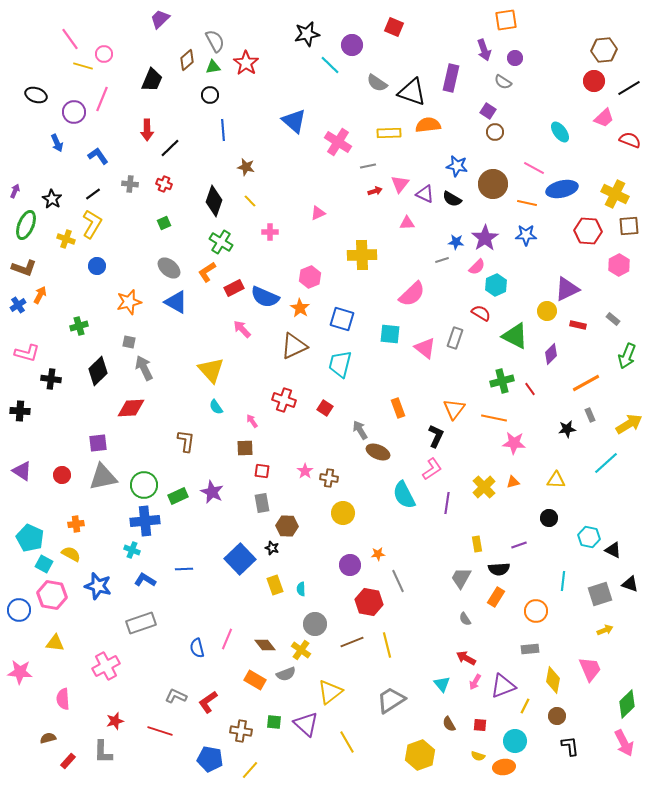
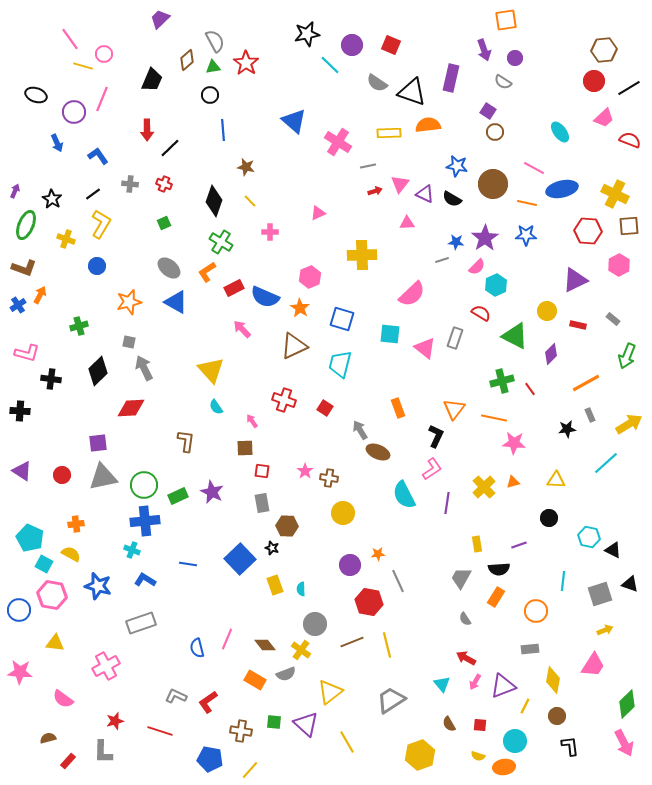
red square at (394, 27): moved 3 px left, 18 px down
yellow L-shape at (92, 224): moved 9 px right
purple triangle at (567, 289): moved 8 px right, 9 px up
blue line at (184, 569): moved 4 px right, 5 px up; rotated 12 degrees clockwise
pink trapezoid at (590, 669): moved 3 px right, 4 px up; rotated 56 degrees clockwise
pink semicircle at (63, 699): rotated 50 degrees counterclockwise
